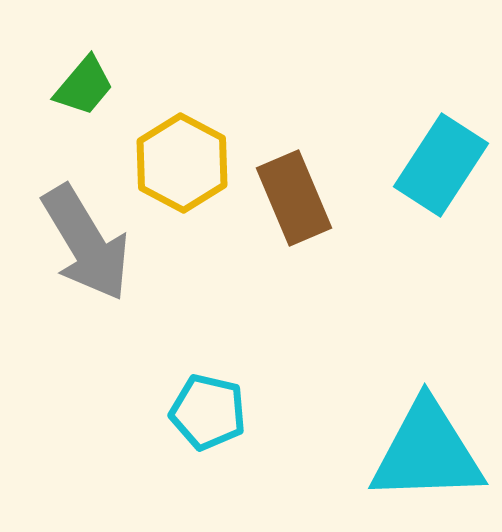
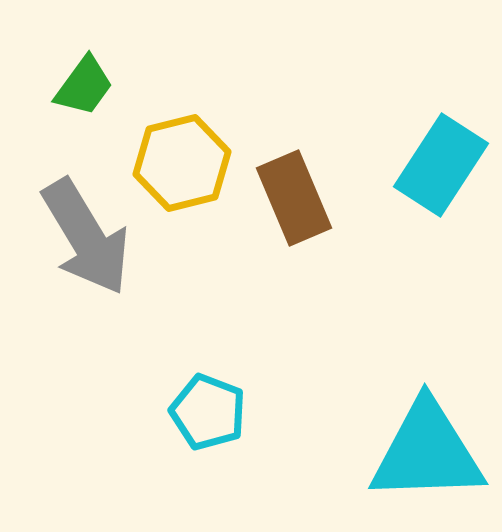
green trapezoid: rotated 4 degrees counterclockwise
yellow hexagon: rotated 18 degrees clockwise
gray arrow: moved 6 px up
cyan pentagon: rotated 8 degrees clockwise
